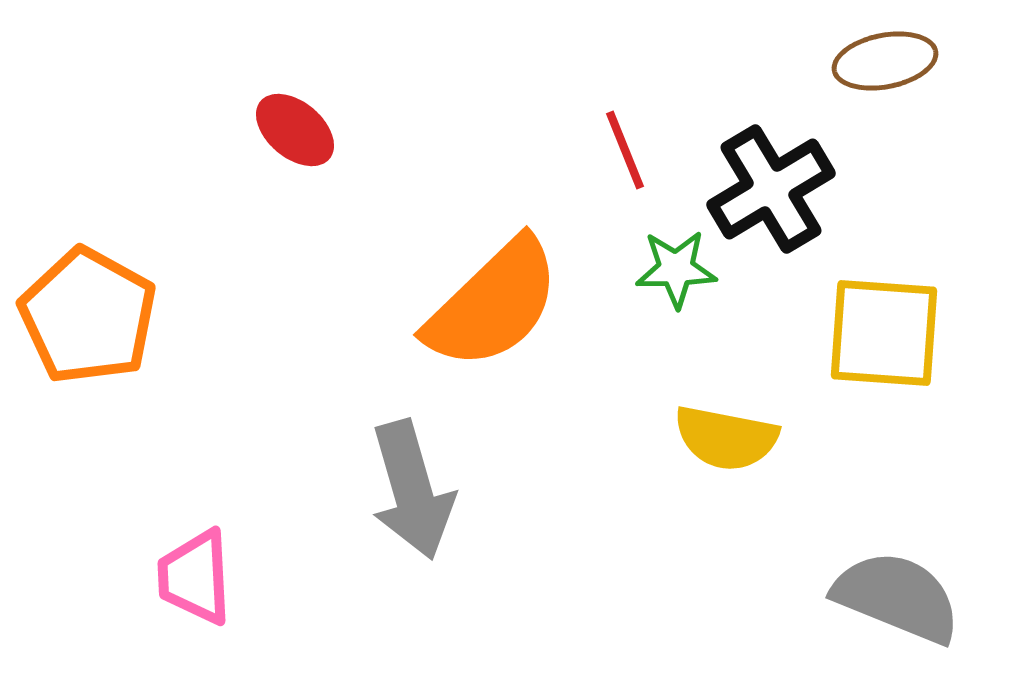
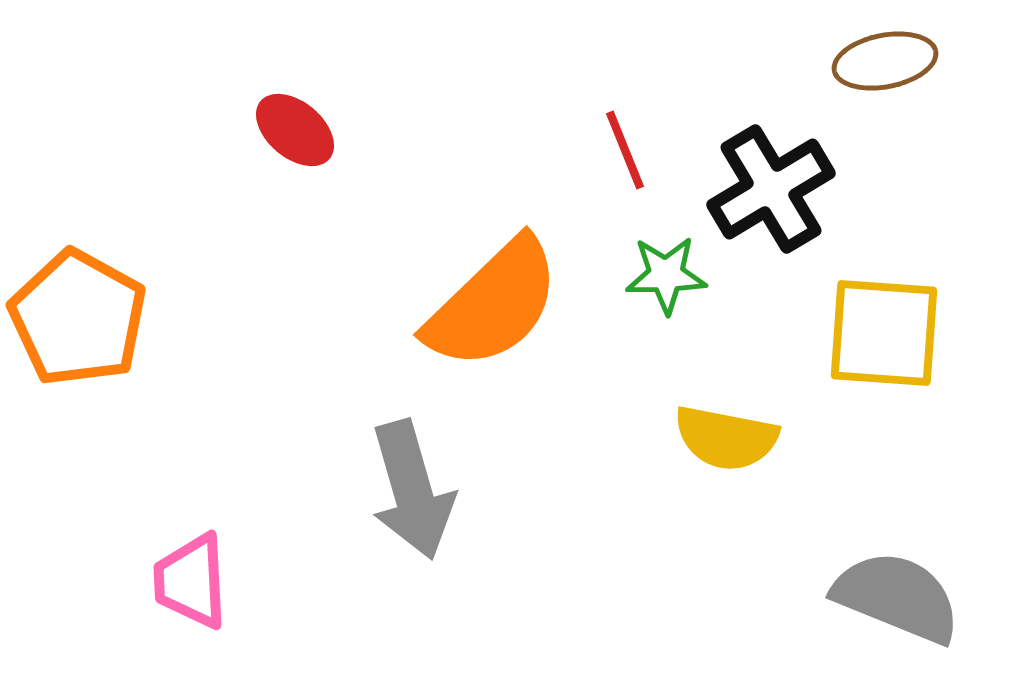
green star: moved 10 px left, 6 px down
orange pentagon: moved 10 px left, 2 px down
pink trapezoid: moved 4 px left, 4 px down
